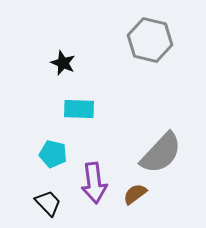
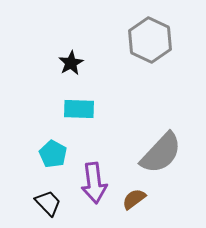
gray hexagon: rotated 12 degrees clockwise
black star: moved 8 px right; rotated 20 degrees clockwise
cyan pentagon: rotated 16 degrees clockwise
brown semicircle: moved 1 px left, 5 px down
